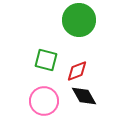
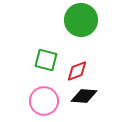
green circle: moved 2 px right
black diamond: rotated 56 degrees counterclockwise
